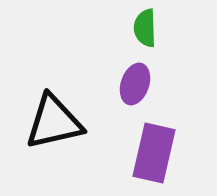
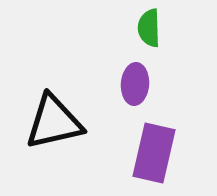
green semicircle: moved 4 px right
purple ellipse: rotated 15 degrees counterclockwise
